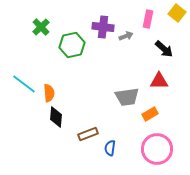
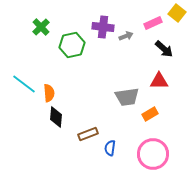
pink rectangle: moved 5 px right, 4 px down; rotated 54 degrees clockwise
pink circle: moved 4 px left, 5 px down
